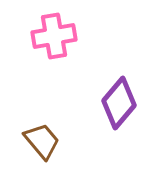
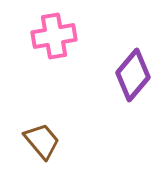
purple diamond: moved 14 px right, 28 px up
